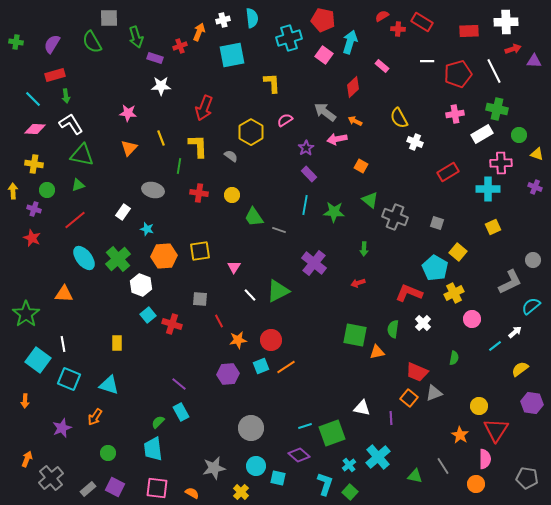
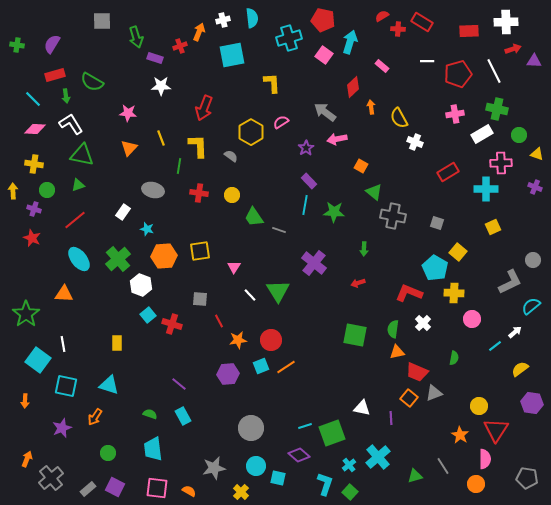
gray square at (109, 18): moved 7 px left, 3 px down
green cross at (16, 42): moved 1 px right, 3 px down
green semicircle at (92, 42): moved 40 px down; rotated 30 degrees counterclockwise
pink semicircle at (285, 120): moved 4 px left, 2 px down
orange arrow at (355, 121): moved 16 px right, 14 px up; rotated 56 degrees clockwise
purple rectangle at (309, 174): moved 7 px down
cyan cross at (488, 189): moved 2 px left
green triangle at (370, 200): moved 4 px right, 8 px up
gray cross at (395, 217): moved 2 px left, 1 px up; rotated 10 degrees counterclockwise
cyan ellipse at (84, 258): moved 5 px left, 1 px down
green triangle at (278, 291): rotated 35 degrees counterclockwise
yellow cross at (454, 293): rotated 30 degrees clockwise
orange triangle at (377, 352): moved 20 px right
cyan square at (69, 379): moved 3 px left, 7 px down; rotated 10 degrees counterclockwise
cyan rectangle at (181, 412): moved 2 px right, 4 px down
green semicircle at (158, 422): moved 8 px left, 8 px up; rotated 64 degrees clockwise
green triangle at (415, 476): rotated 28 degrees counterclockwise
orange semicircle at (192, 493): moved 3 px left, 2 px up
